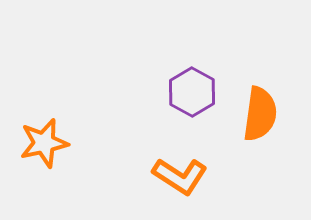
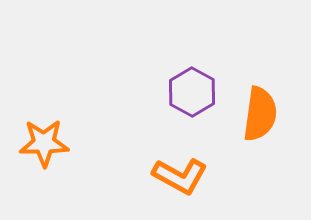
orange star: rotated 12 degrees clockwise
orange L-shape: rotated 4 degrees counterclockwise
